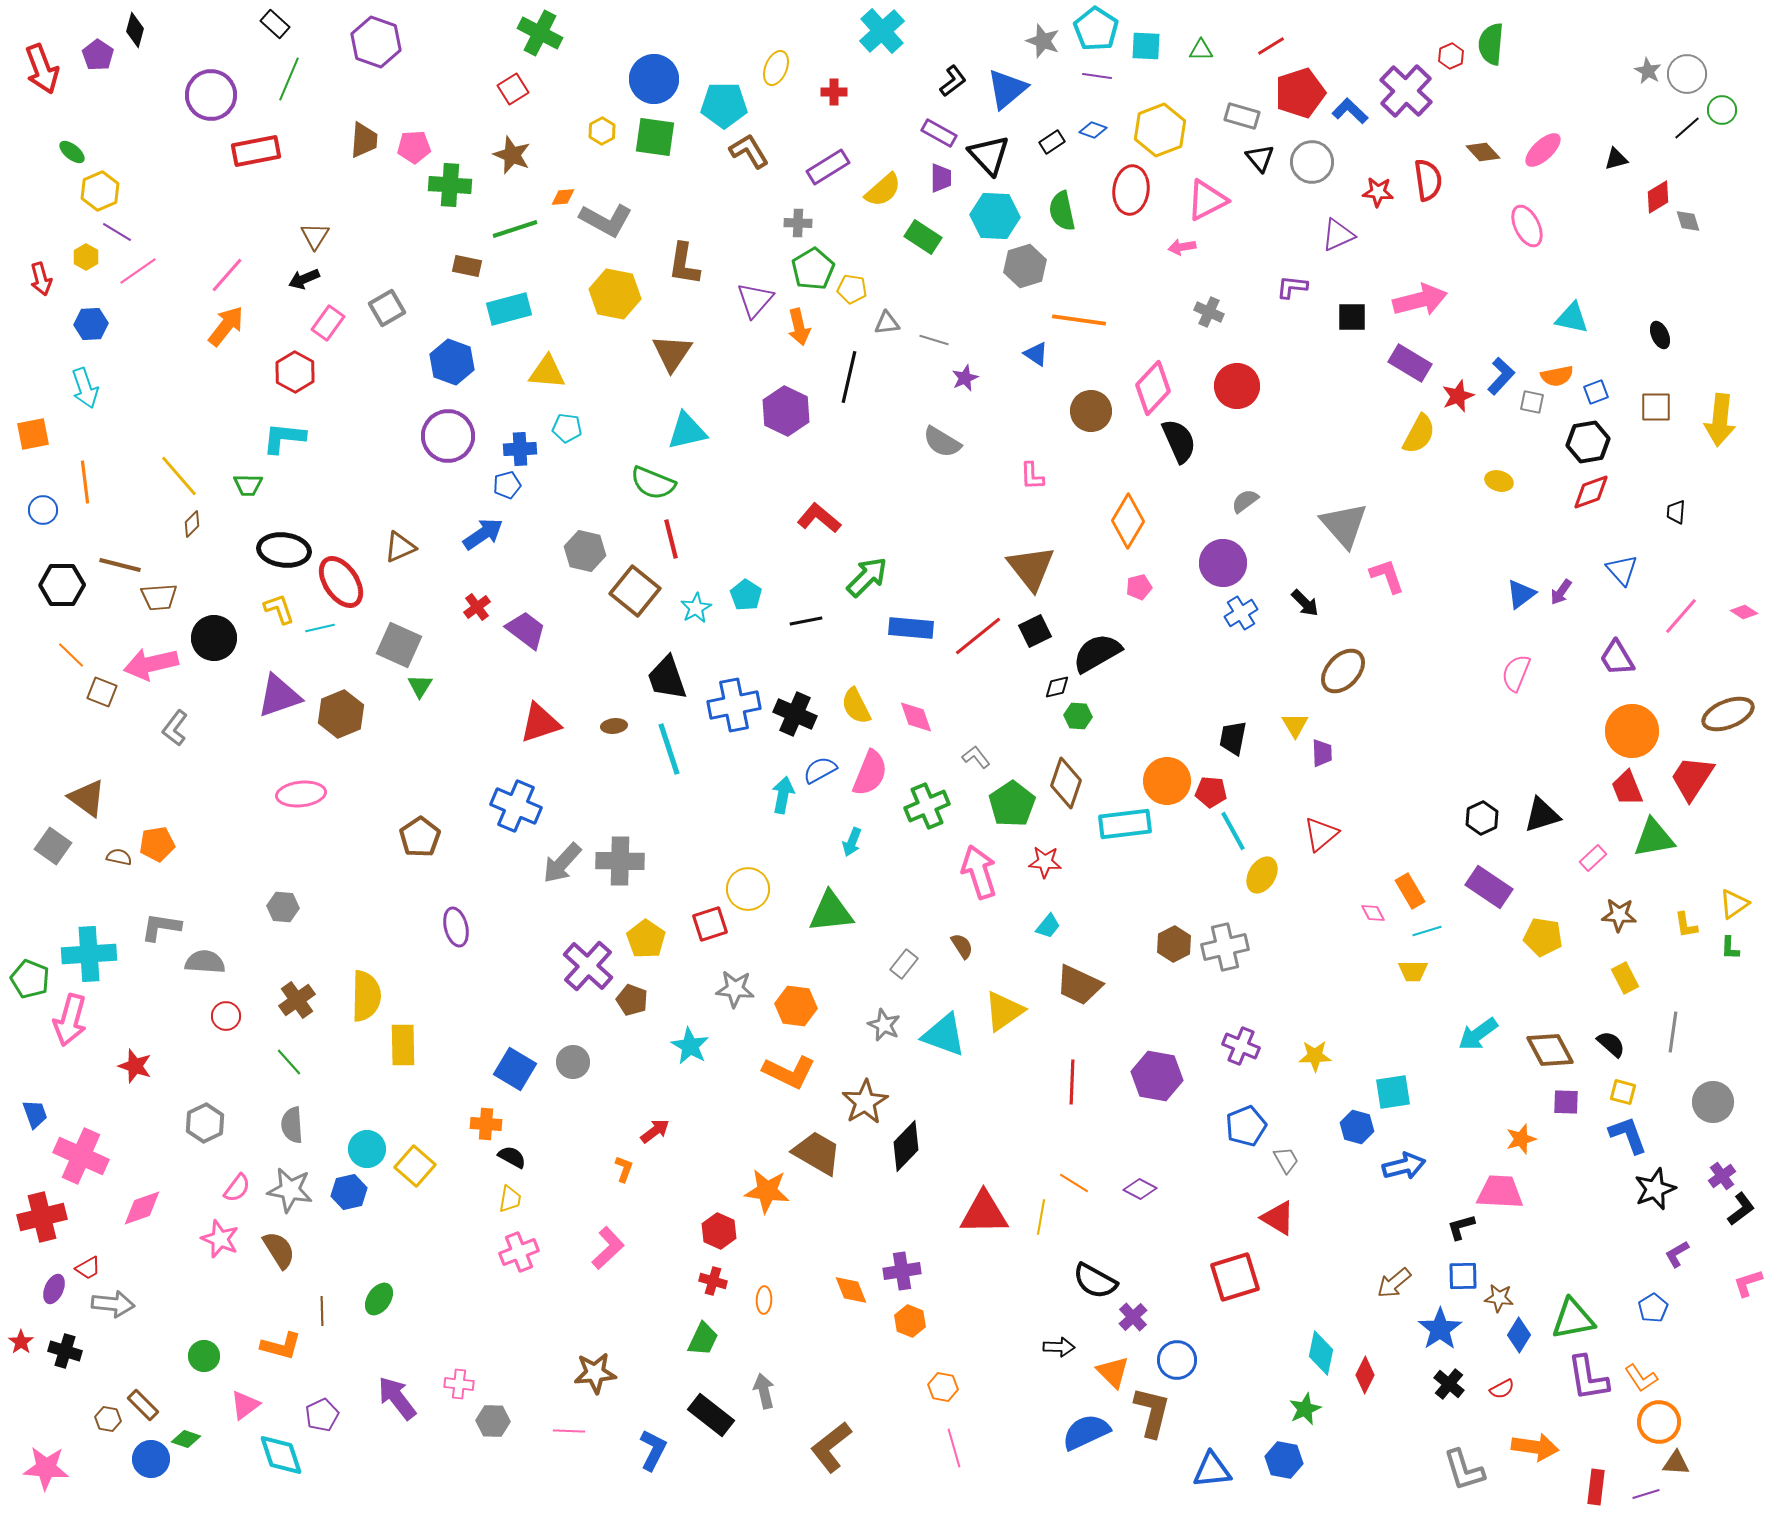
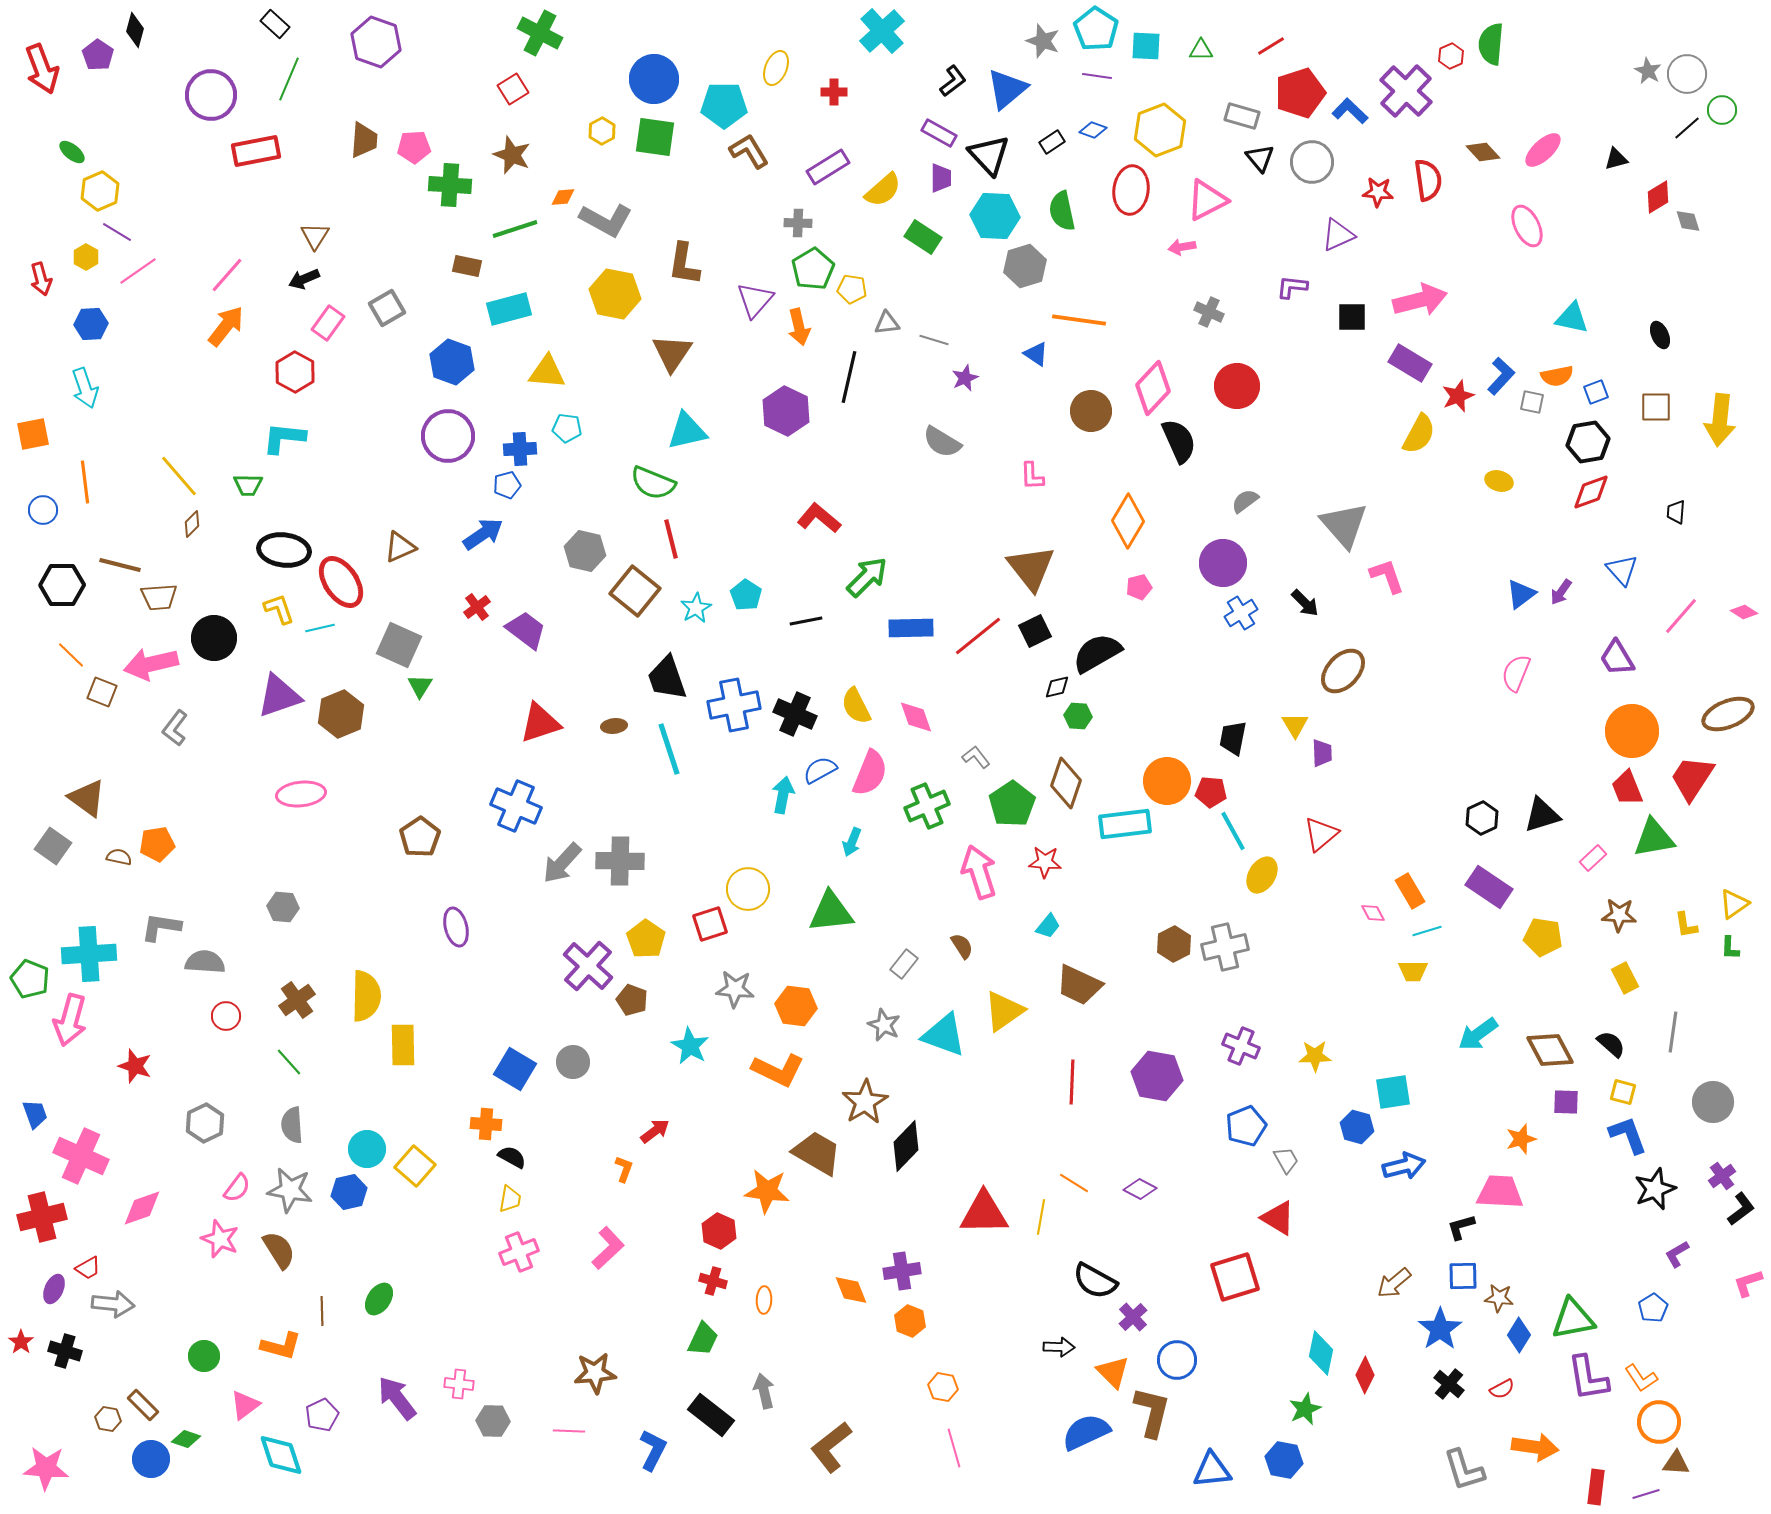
blue rectangle at (911, 628): rotated 6 degrees counterclockwise
orange L-shape at (789, 1072): moved 11 px left, 2 px up
